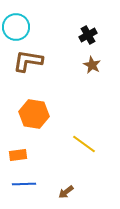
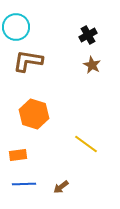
orange hexagon: rotated 8 degrees clockwise
yellow line: moved 2 px right
brown arrow: moved 5 px left, 5 px up
